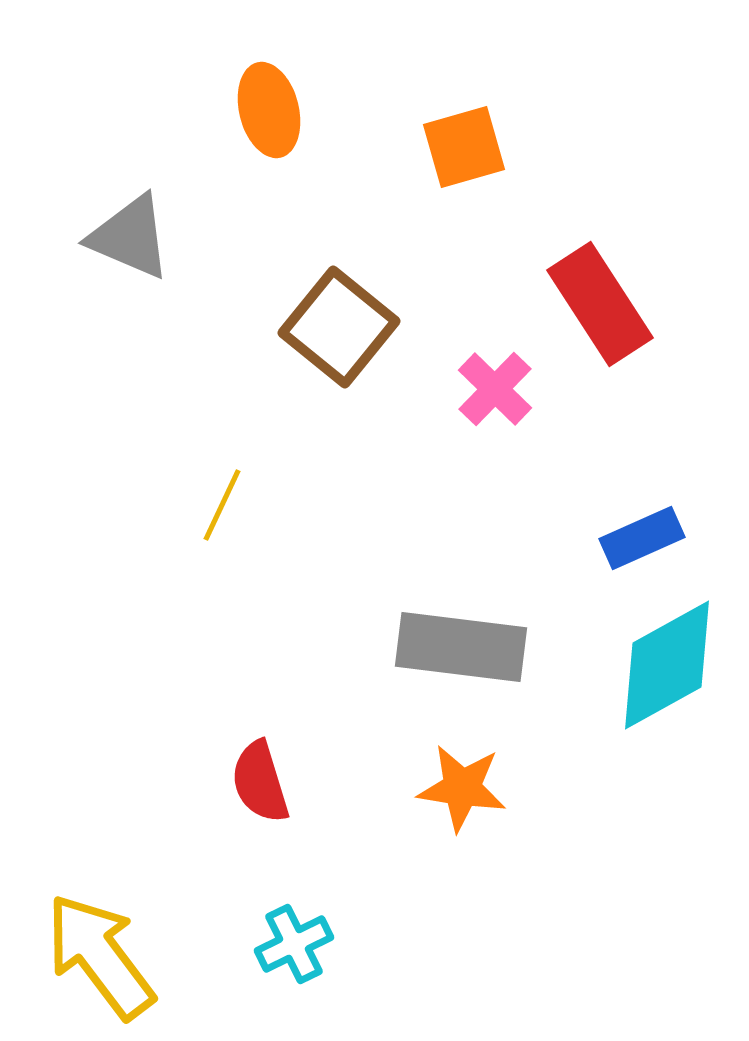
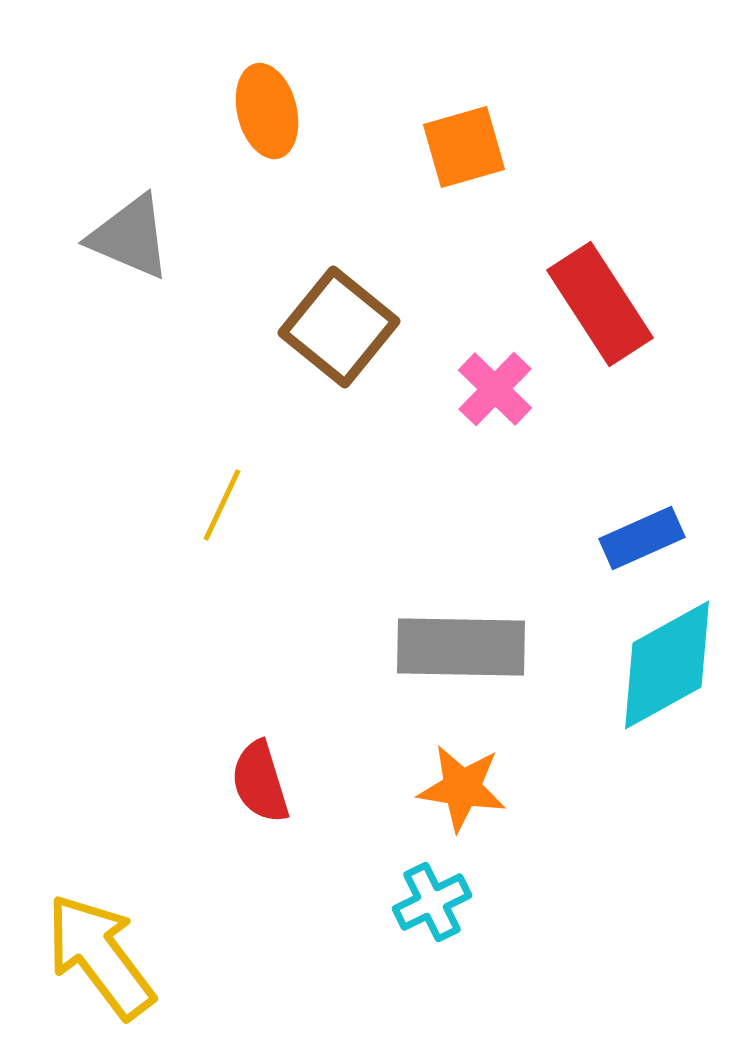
orange ellipse: moved 2 px left, 1 px down
gray rectangle: rotated 6 degrees counterclockwise
cyan cross: moved 138 px right, 42 px up
